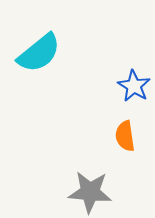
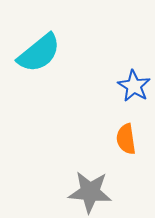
orange semicircle: moved 1 px right, 3 px down
